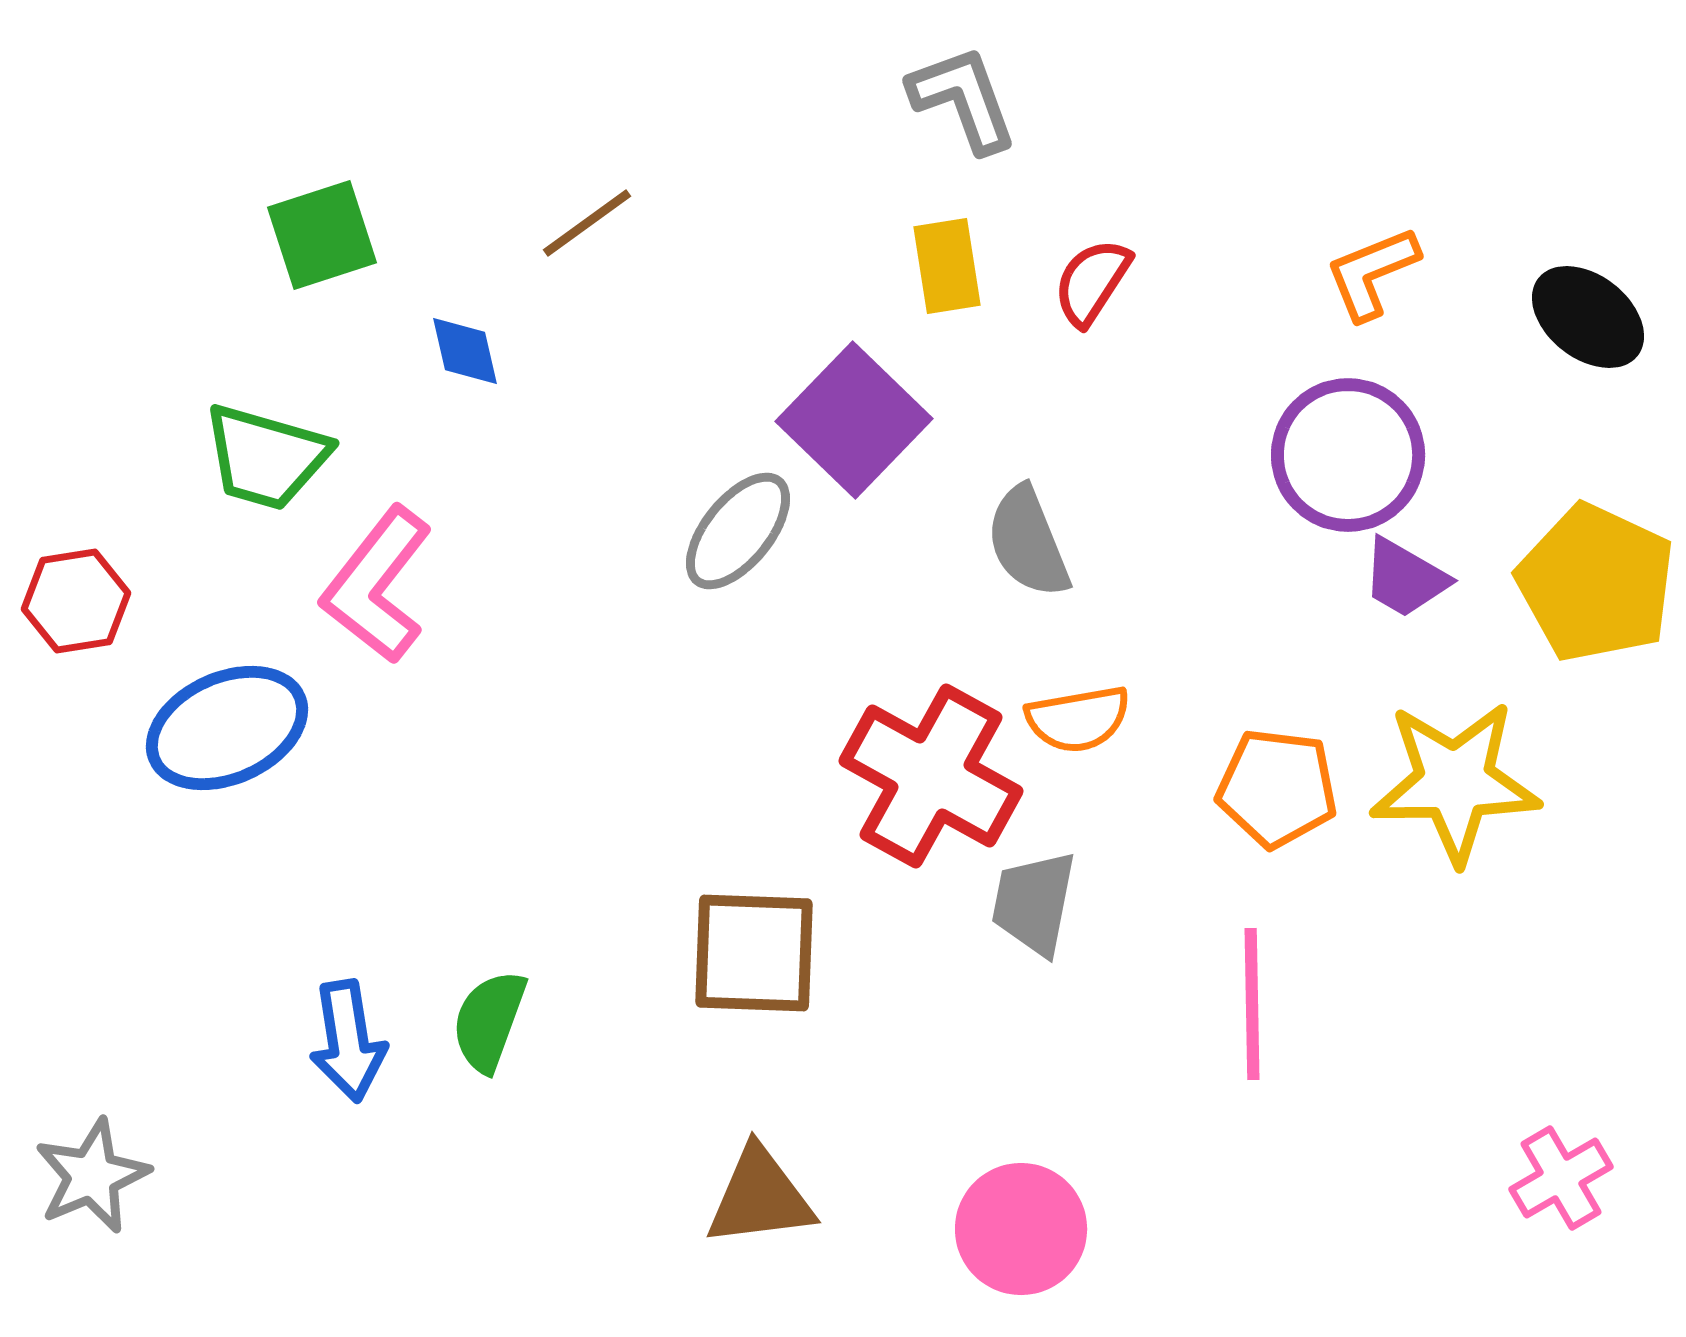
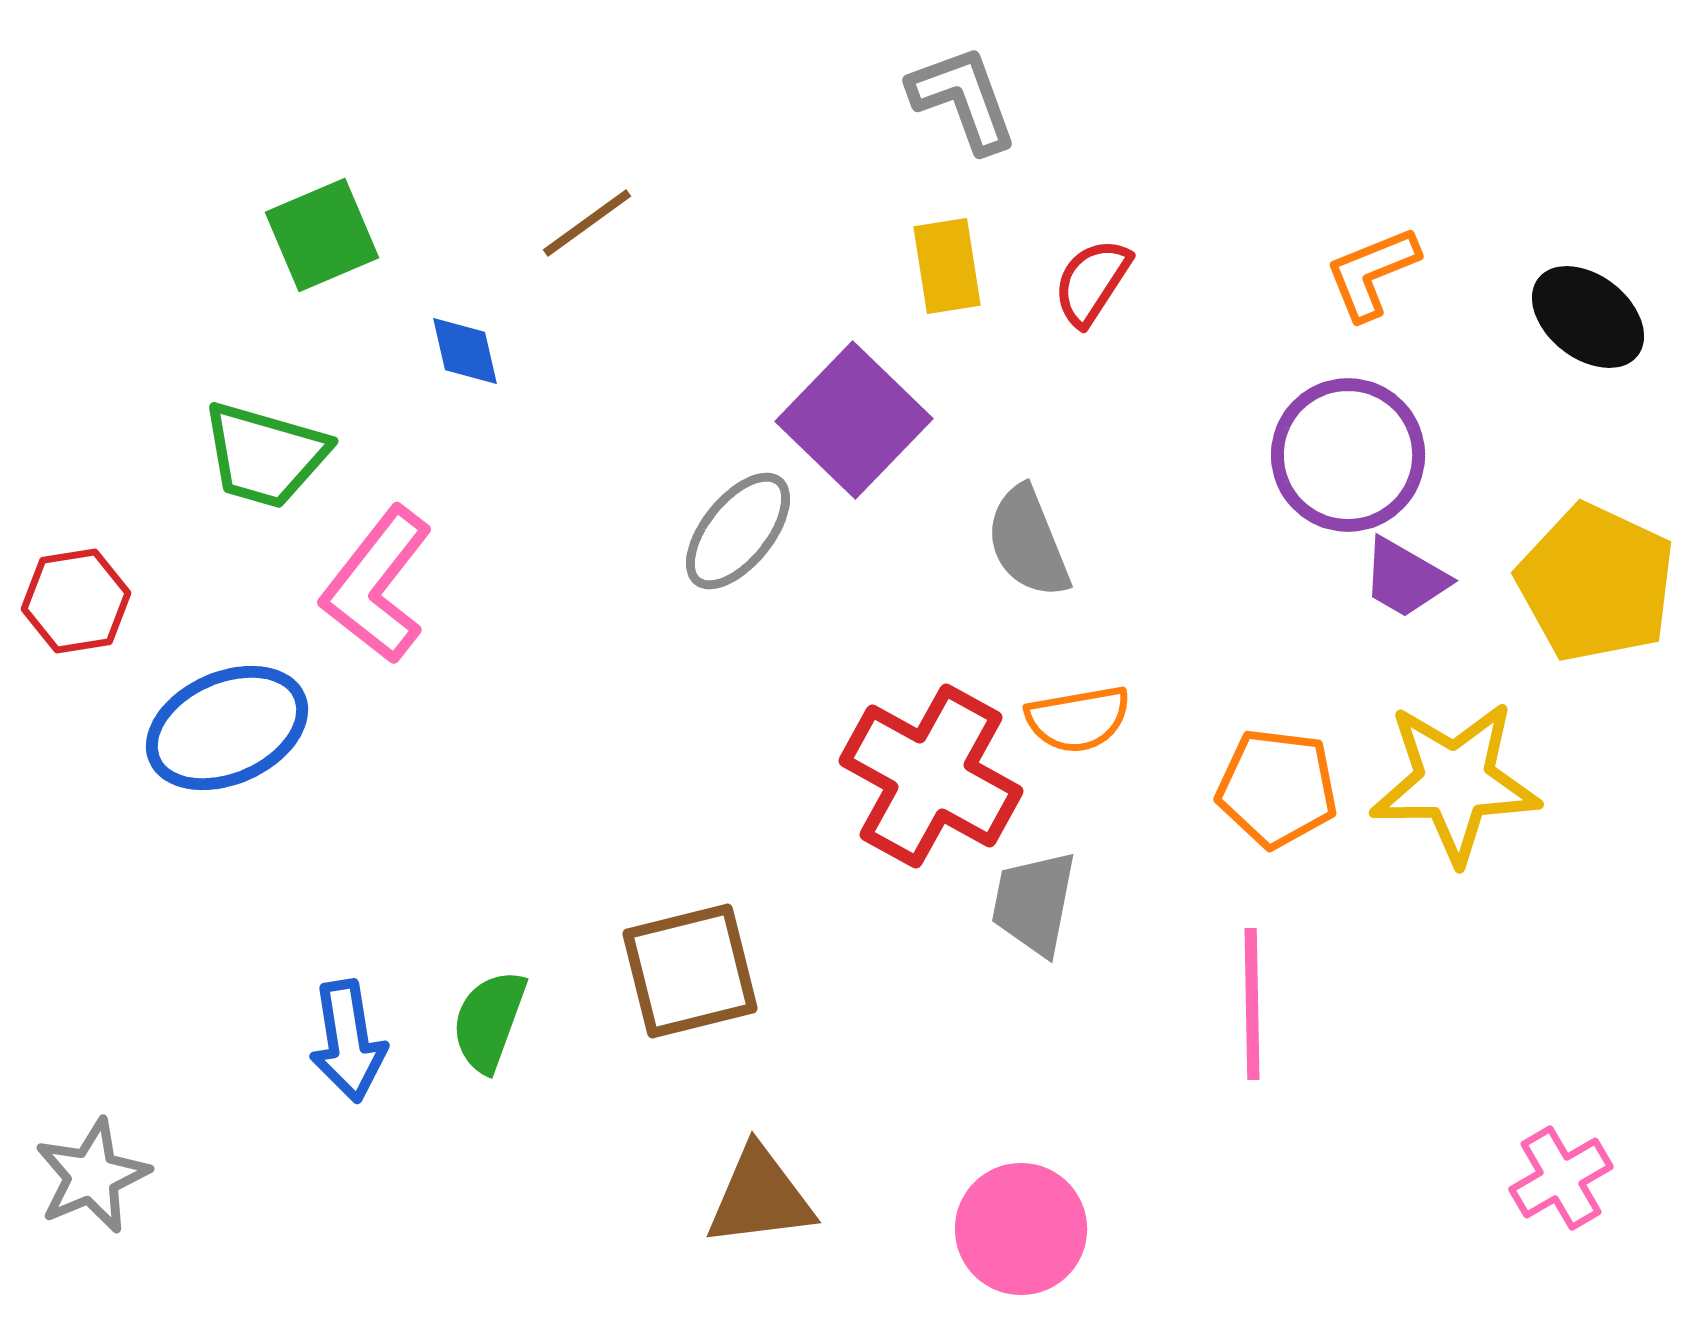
green square: rotated 5 degrees counterclockwise
green trapezoid: moved 1 px left, 2 px up
brown square: moved 64 px left, 18 px down; rotated 16 degrees counterclockwise
